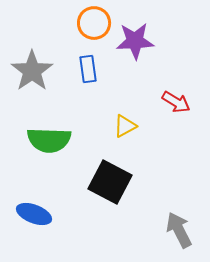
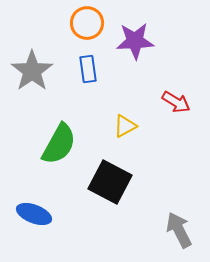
orange circle: moved 7 px left
green semicircle: moved 10 px right, 4 px down; rotated 63 degrees counterclockwise
